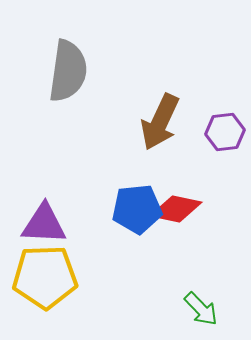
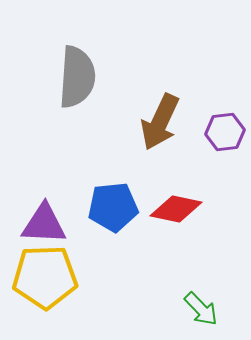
gray semicircle: moved 9 px right, 6 px down; rotated 4 degrees counterclockwise
blue pentagon: moved 24 px left, 2 px up
